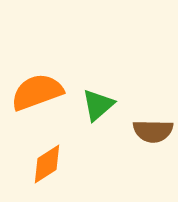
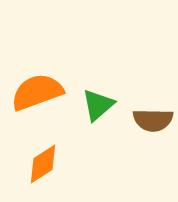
brown semicircle: moved 11 px up
orange diamond: moved 4 px left
